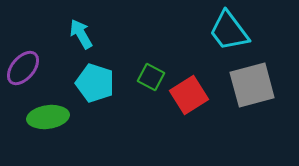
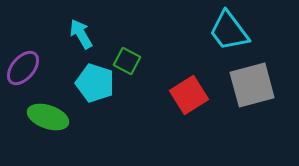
green square: moved 24 px left, 16 px up
green ellipse: rotated 27 degrees clockwise
